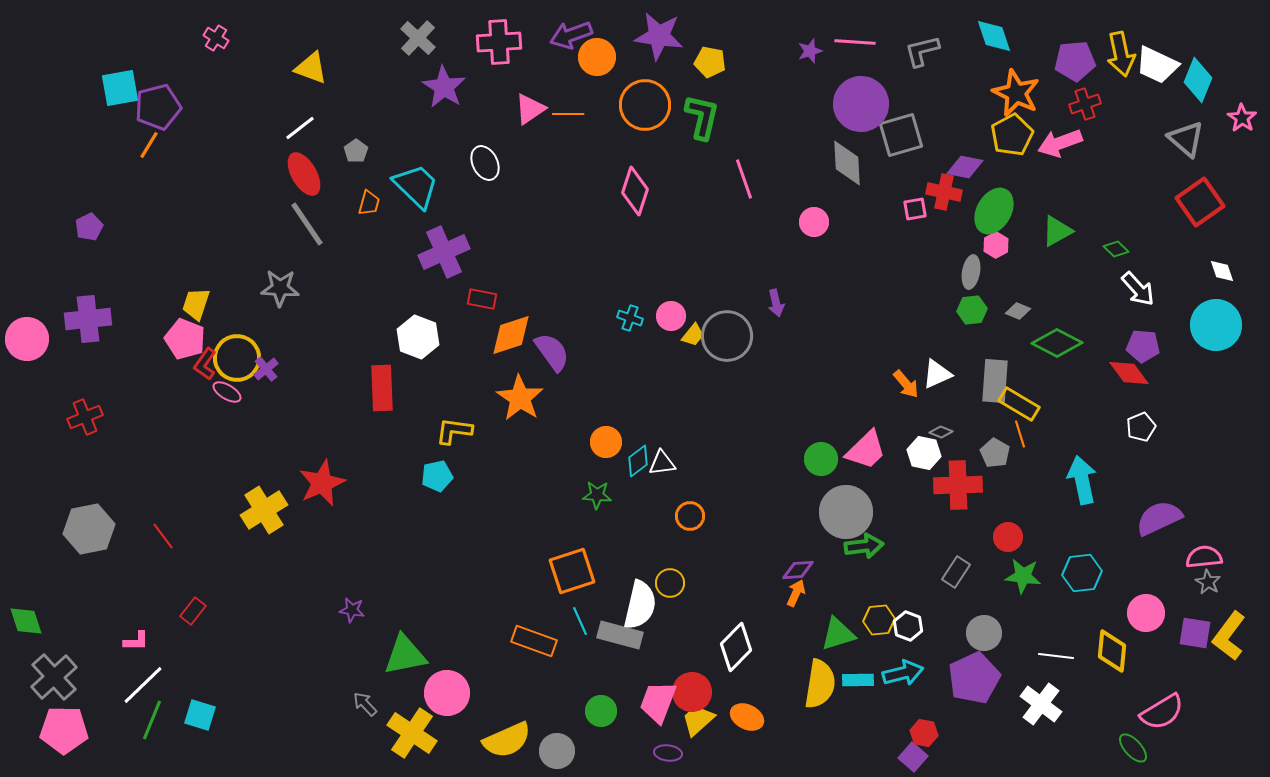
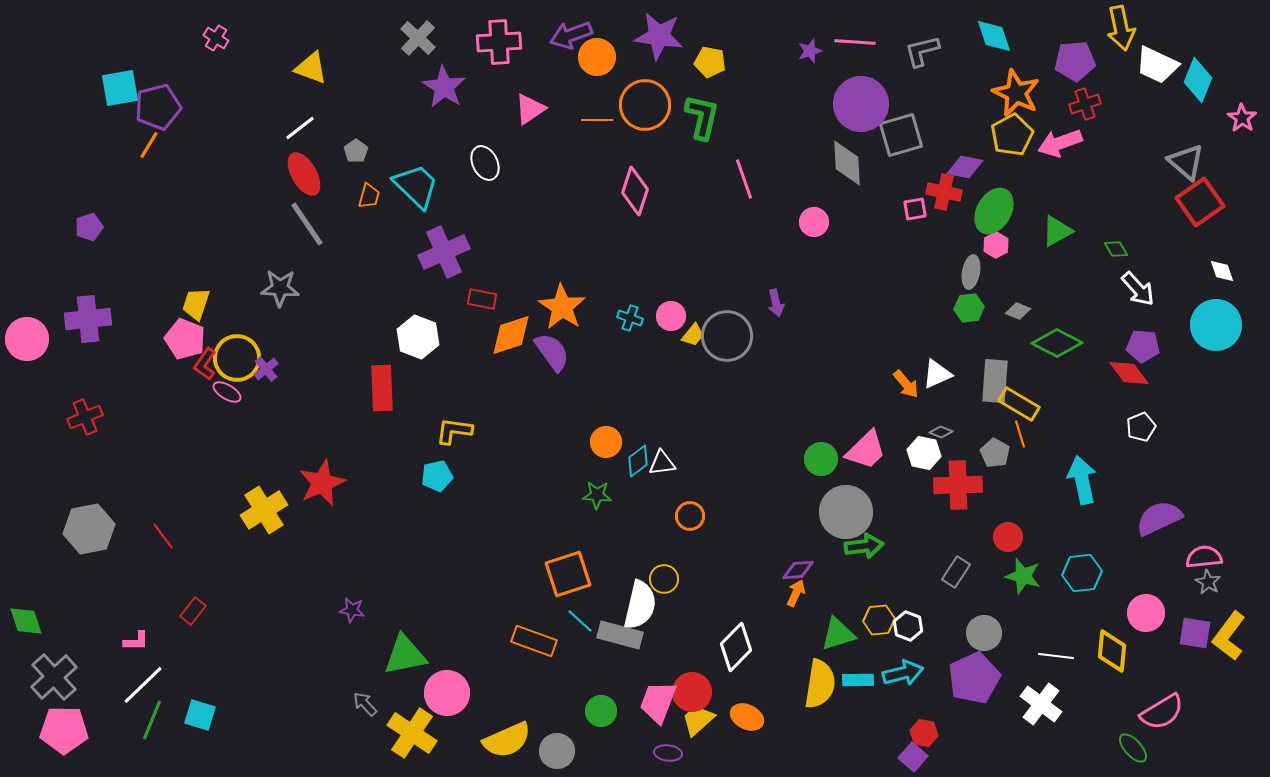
yellow arrow at (1121, 54): moved 26 px up
orange line at (568, 114): moved 29 px right, 6 px down
gray triangle at (1186, 139): moved 23 px down
orange trapezoid at (369, 203): moved 7 px up
purple pentagon at (89, 227): rotated 8 degrees clockwise
green diamond at (1116, 249): rotated 15 degrees clockwise
green hexagon at (972, 310): moved 3 px left, 2 px up
orange star at (520, 398): moved 42 px right, 91 px up
orange square at (572, 571): moved 4 px left, 3 px down
green star at (1023, 576): rotated 9 degrees clockwise
yellow circle at (670, 583): moved 6 px left, 4 px up
cyan line at (580, 621): rotated 24 degrees counterclockwise
